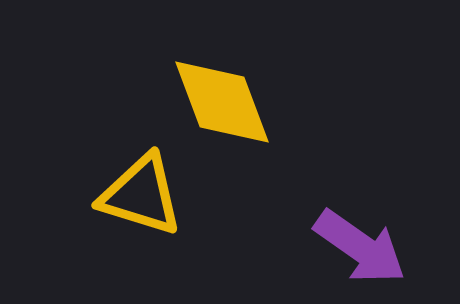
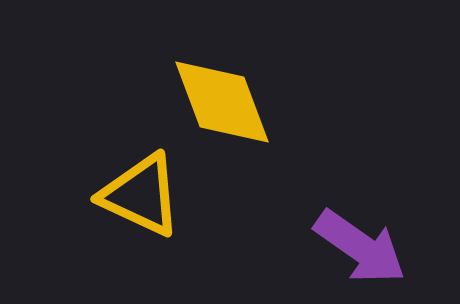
yellow triangle: rotated 8 degrees clockwise
